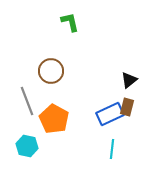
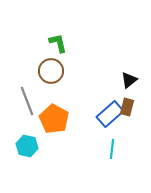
green L-shape: moved 12 px left, 21 px down
blue rectangle: rotated 16 degrees counterclockwise
